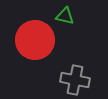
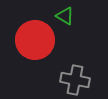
green triangle: rotated 18 degrees clockwise
